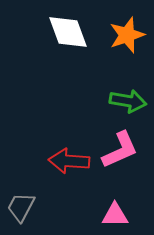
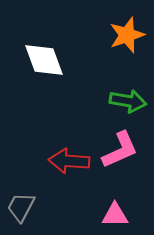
white diamond: moved 24 px left, 28 px down
